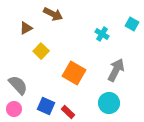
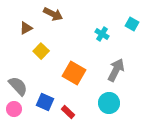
gray semicircle: moved 1 px down
blue square: moved 1 px left, 4 px up
